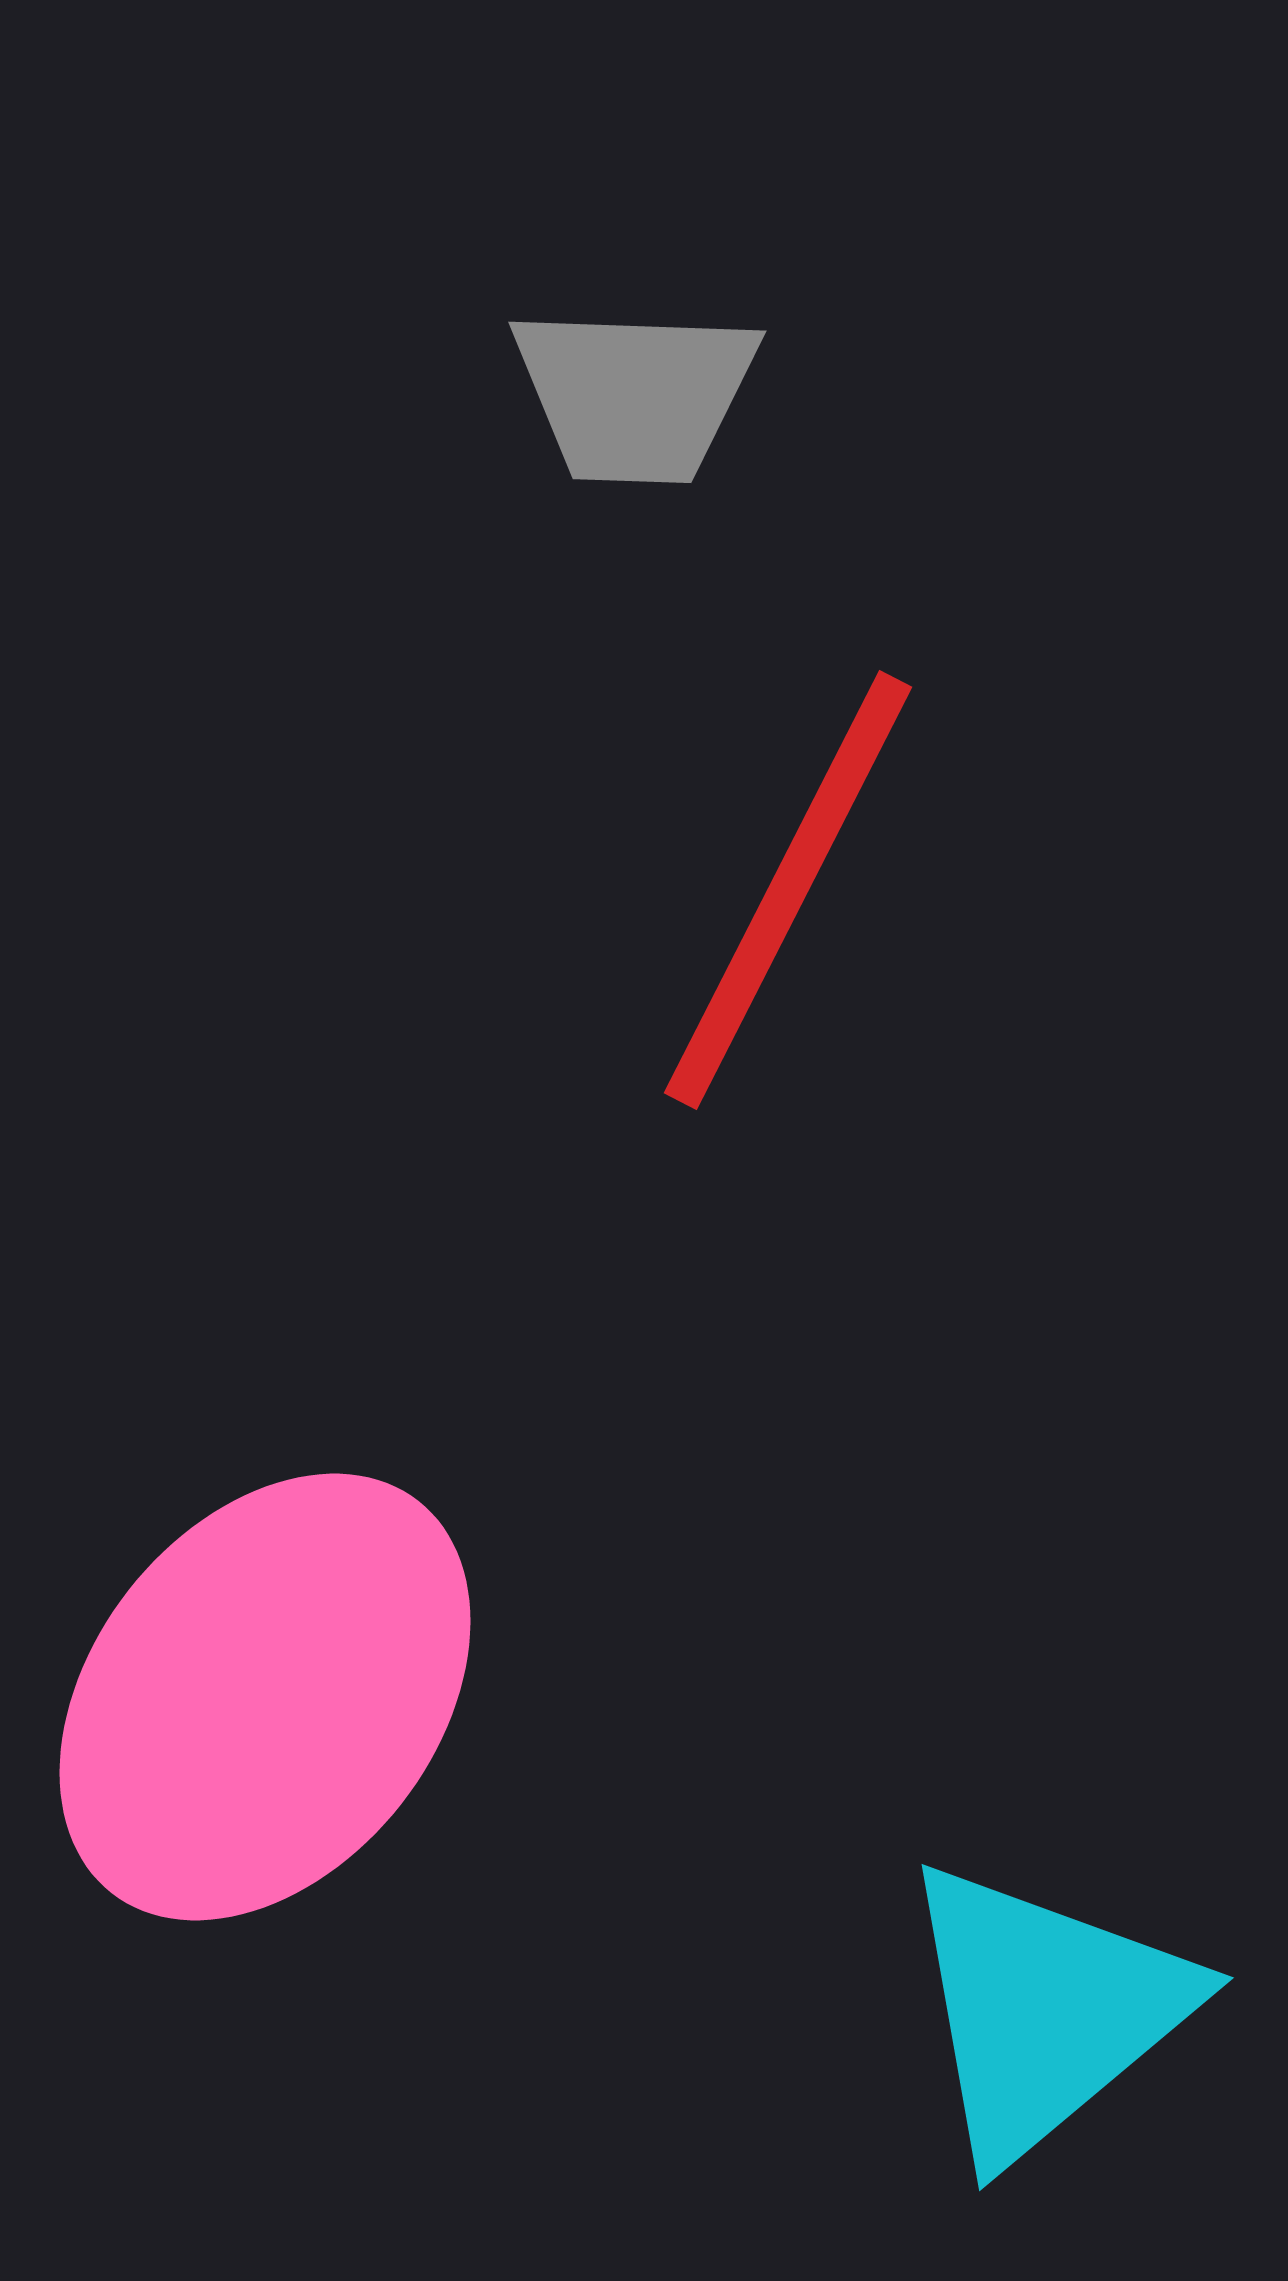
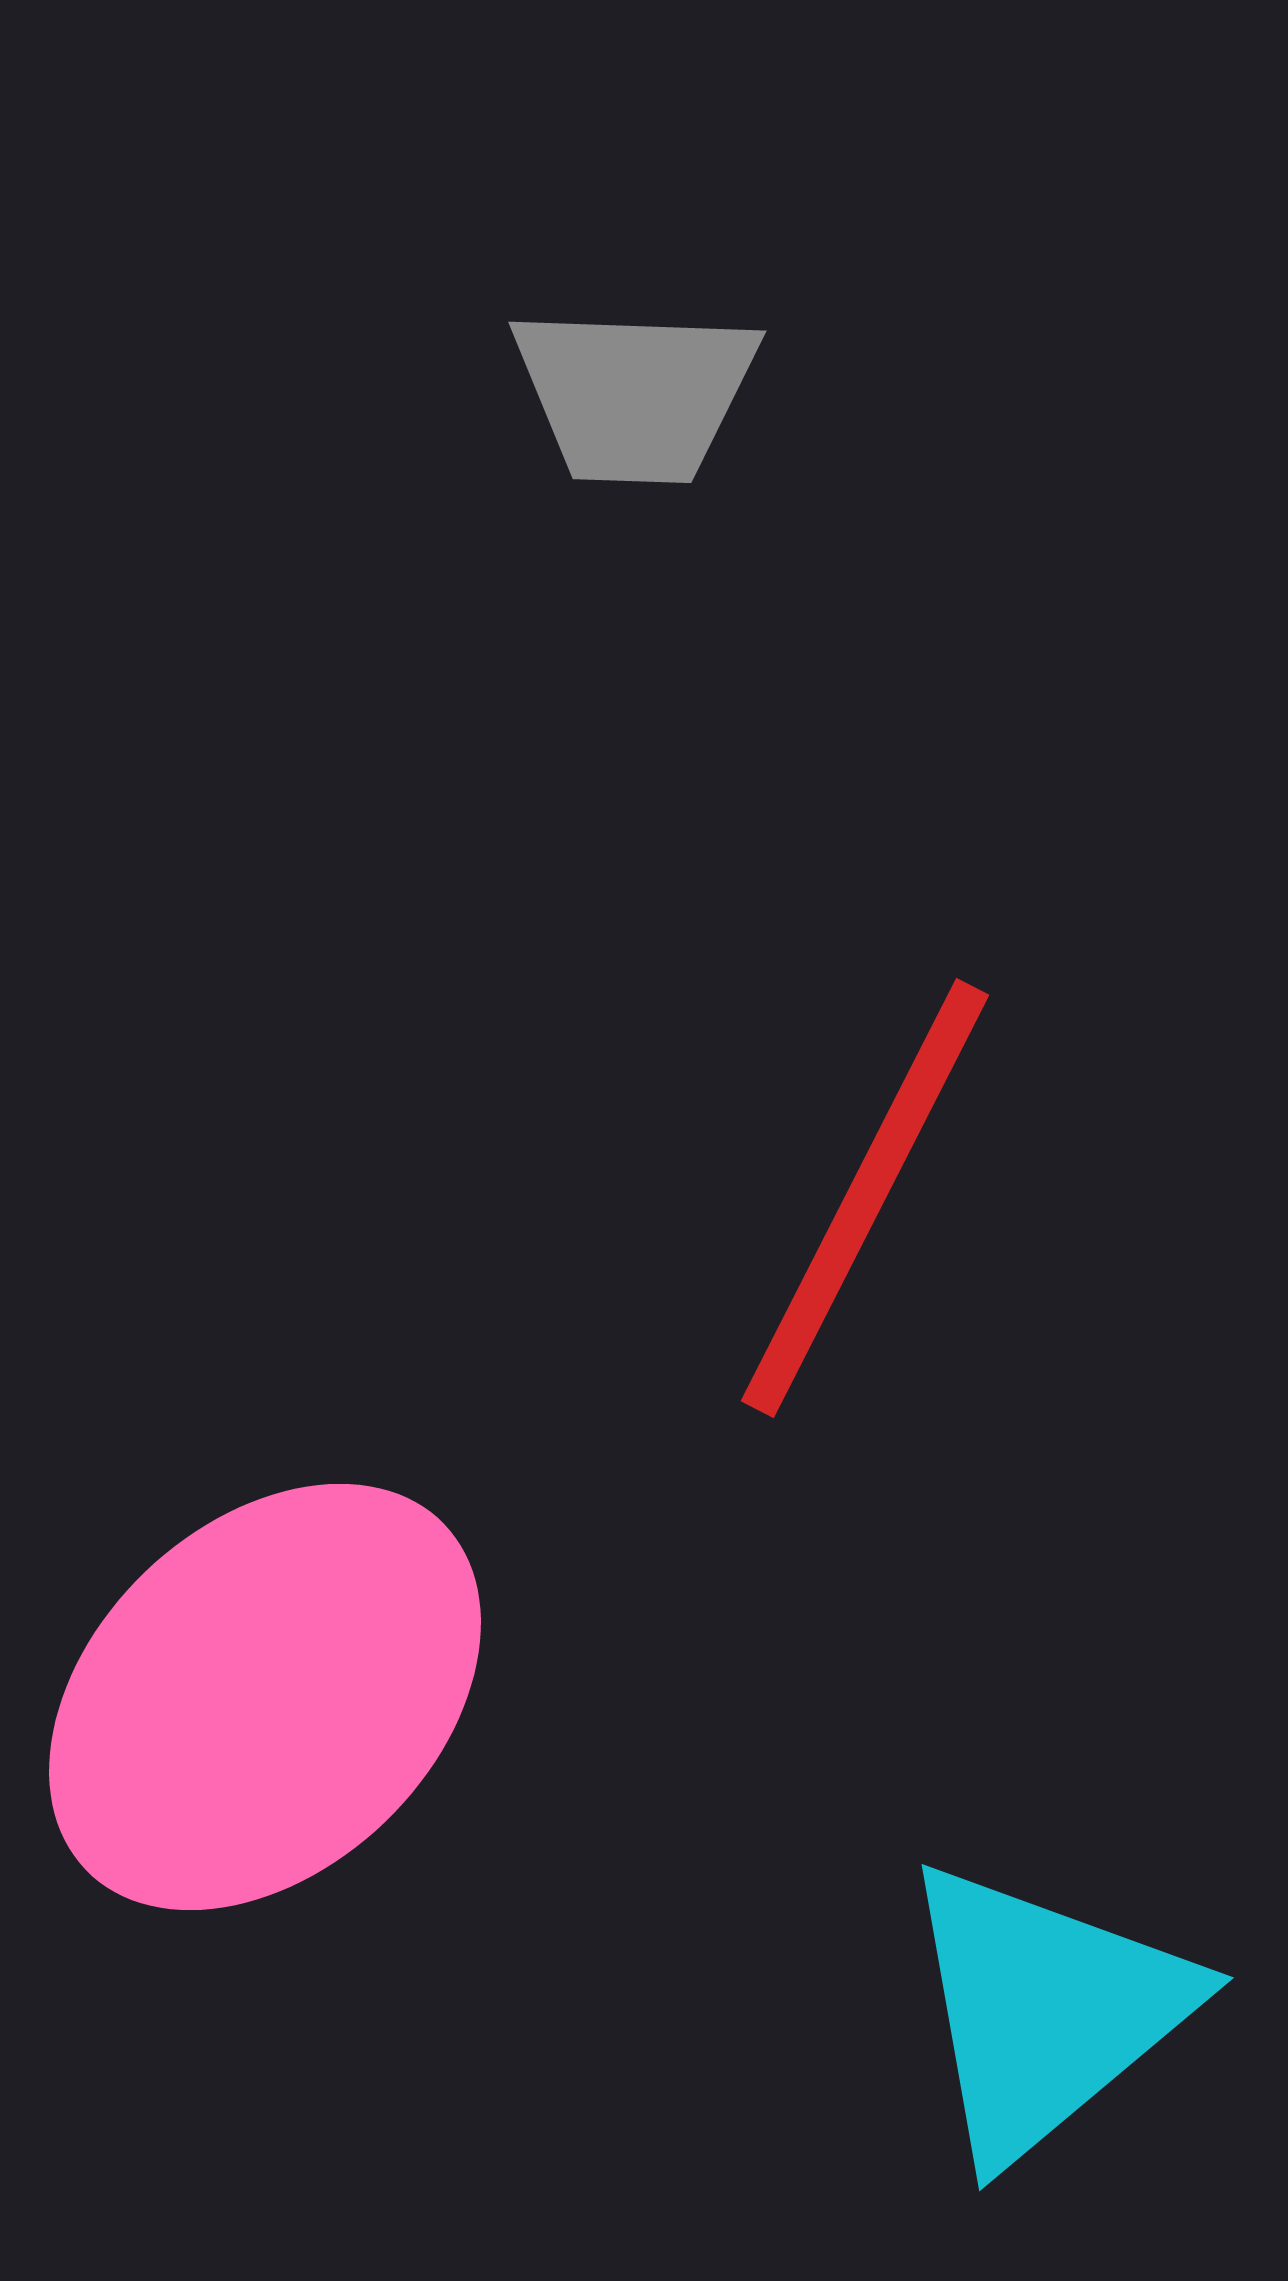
red line: moved 77 px right, 308 px down
pink ellipse: rotated 8 degrees clockwise
